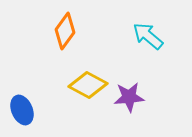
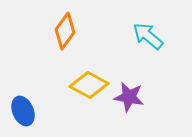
yellow diamond: moved 1 px right
purple star: rotated 16 degrees clockwise
blue ellipse: moved 1 px right, 1 px down
